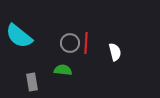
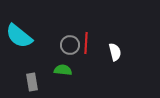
gray circle: moved 2 px down
